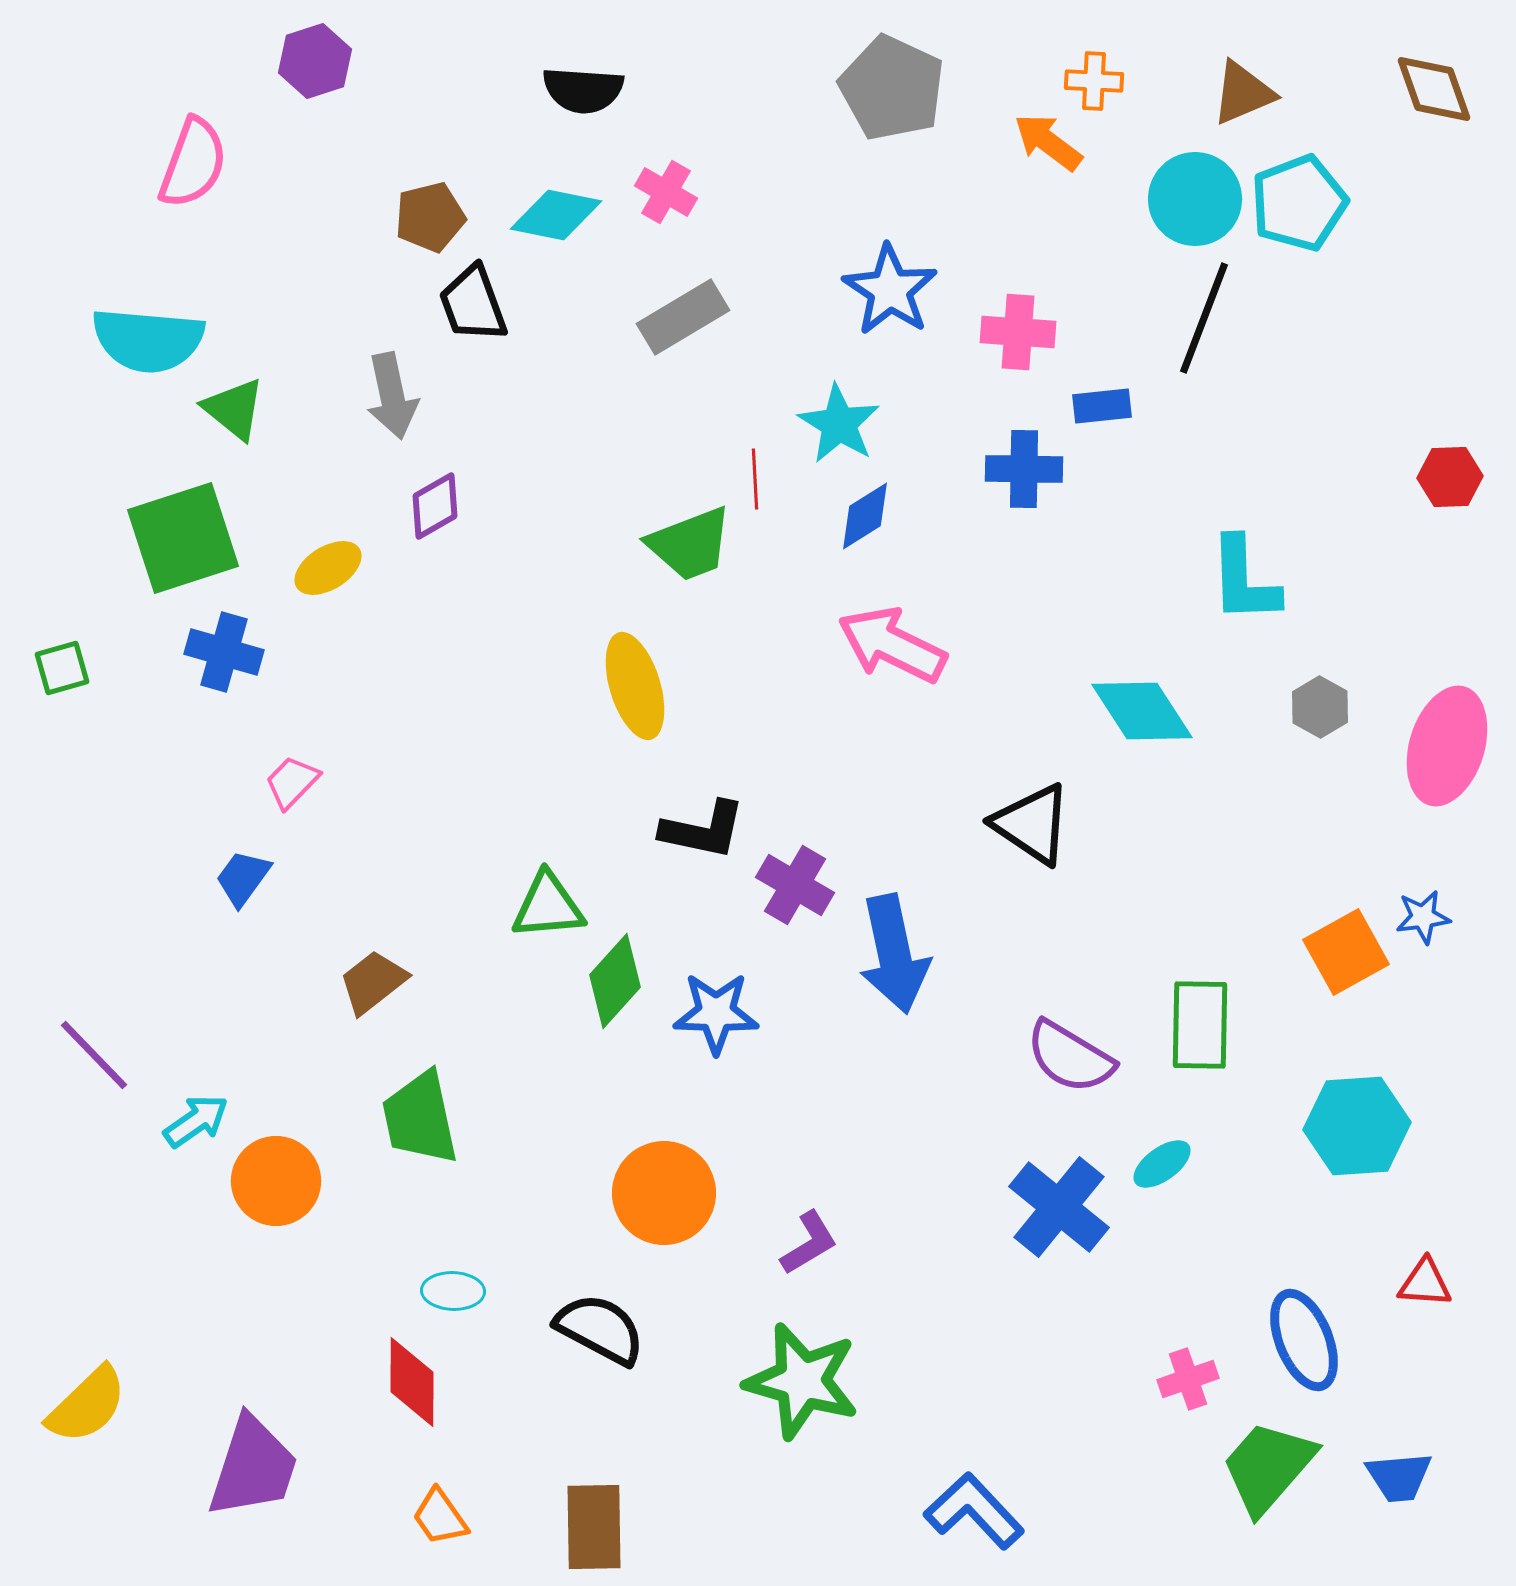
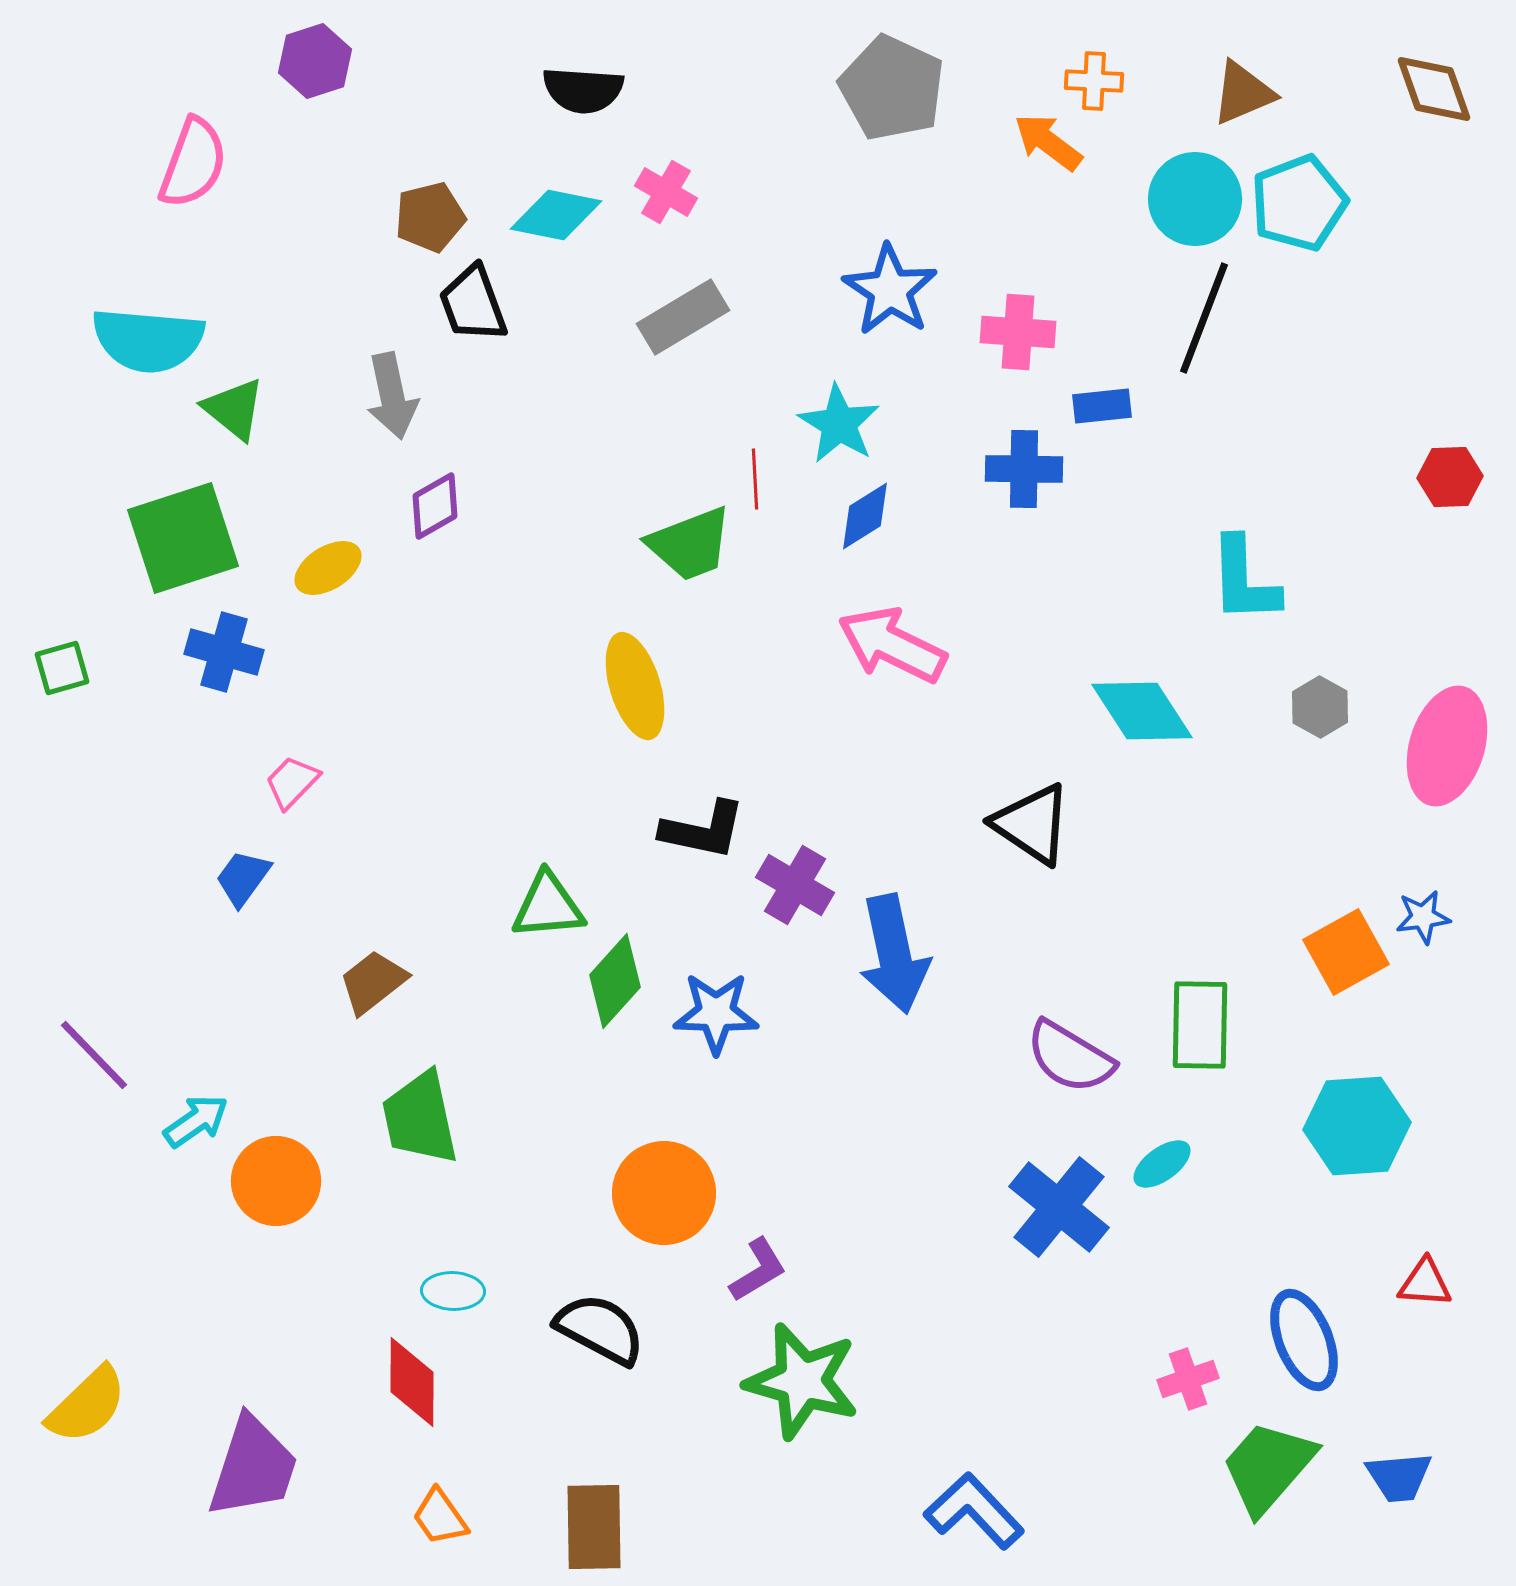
purple L-shape at (809, 1243): moved 51 px left, 27 px down
